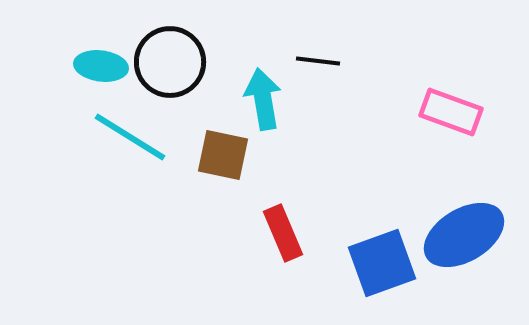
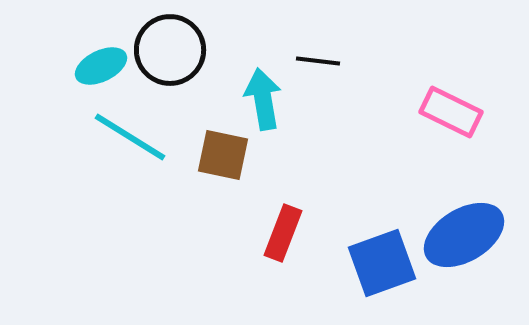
black circle: moved 12 px up
cyan ellipse: rotated 33 degrees counterclockwise
pink rectangle: rotated 6 degrees clockwise
red rectangle: rotated 44 degrees clockwise
